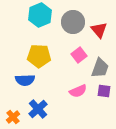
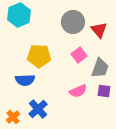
cyan hexagon: moved 21 px left
